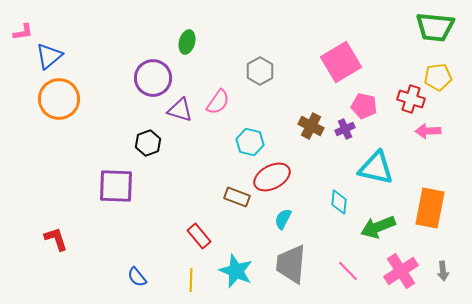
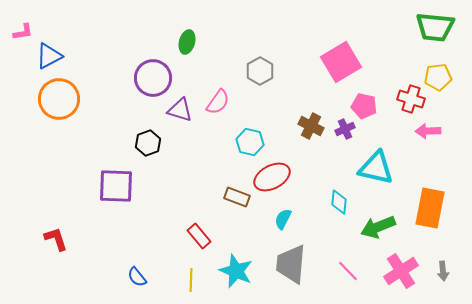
blue triangle: rotated 12 degrees clockwise
